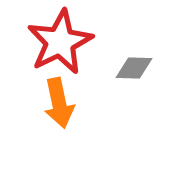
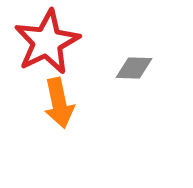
red star: moved 13 px left
